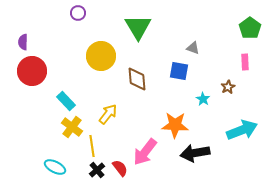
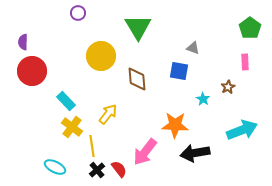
red semicircle: moved 1 px left, 1 px down
